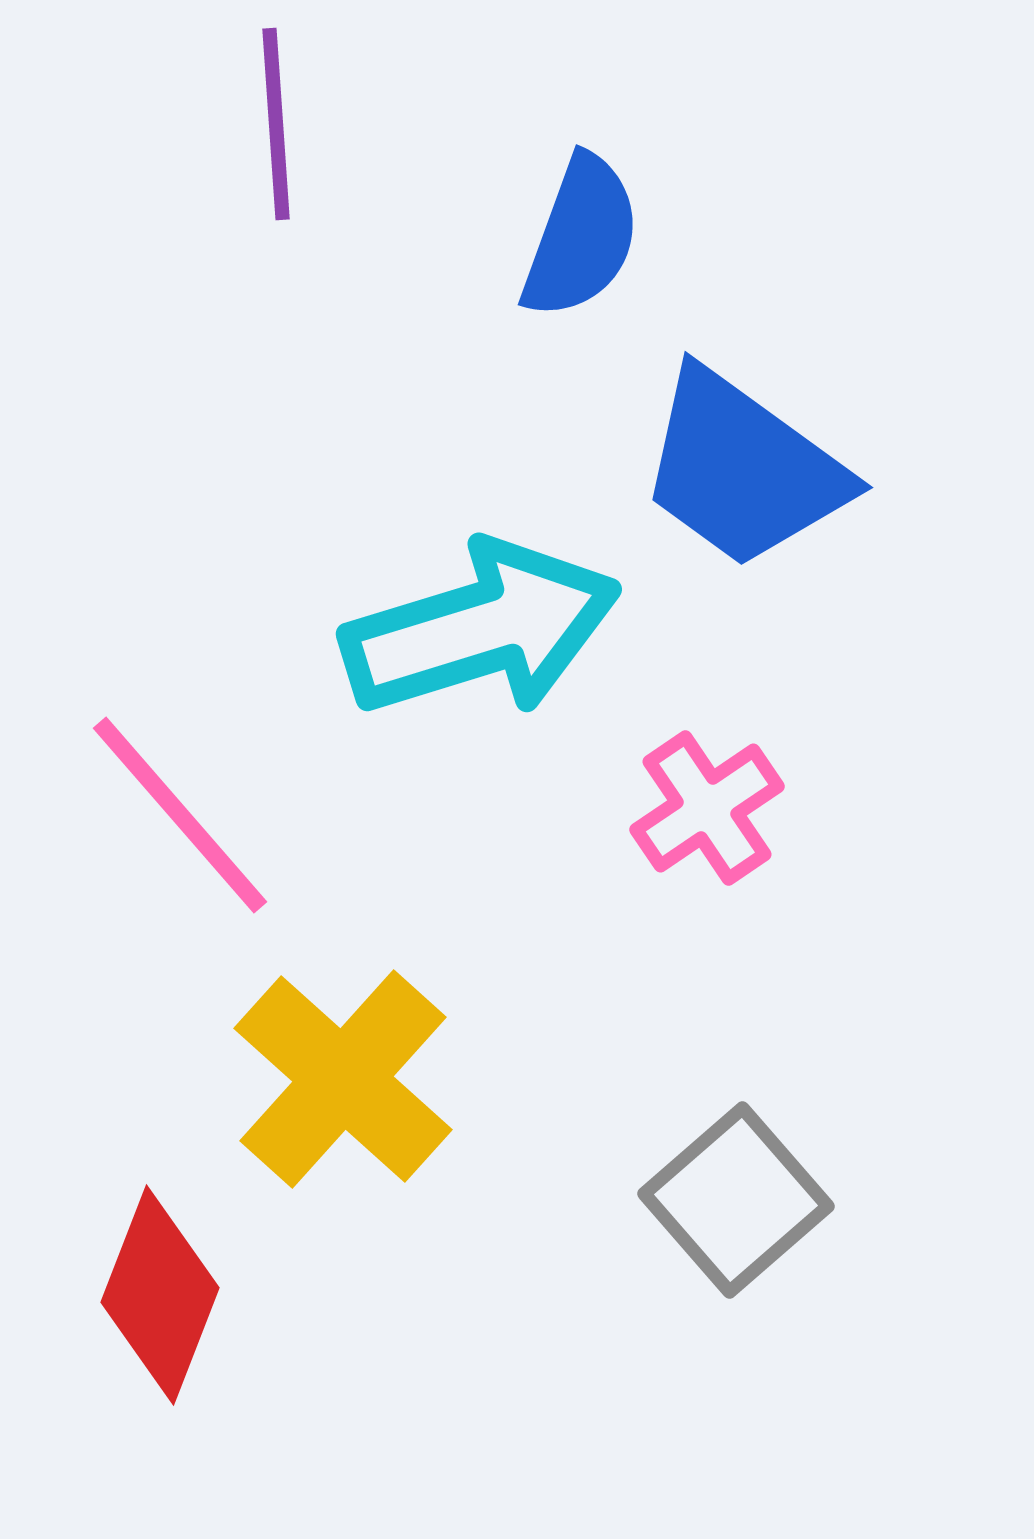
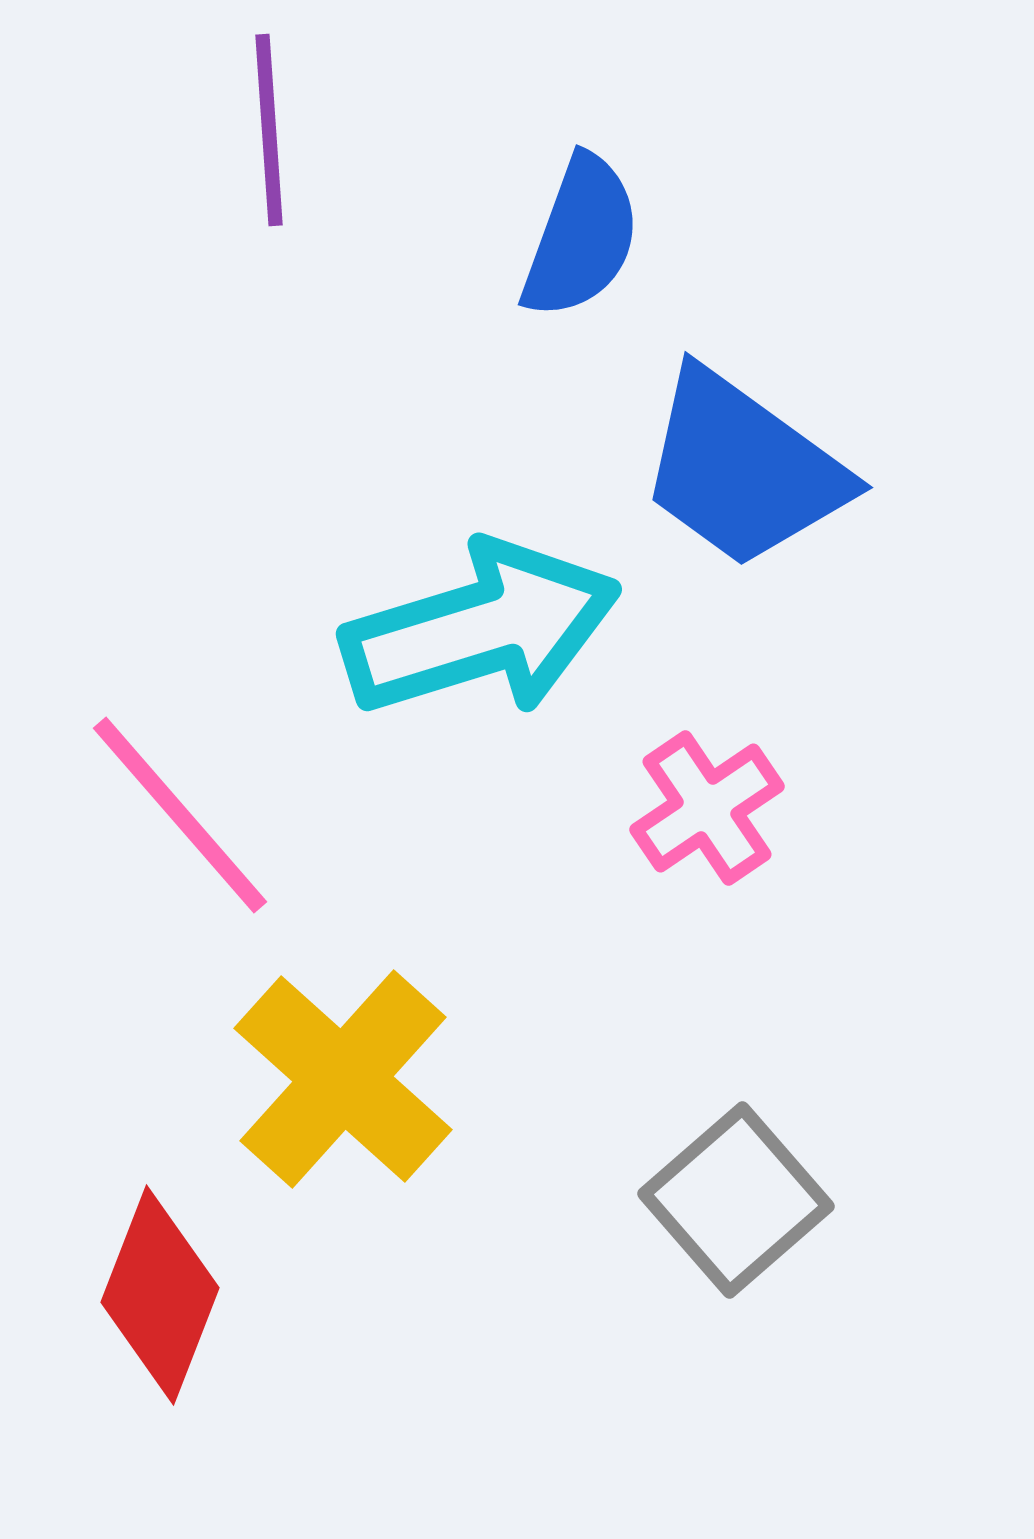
purple line: moved 7 px left, 6 px down
